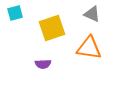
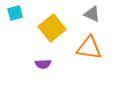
yellow square: rotated 20 degrees counterclockwise
